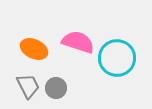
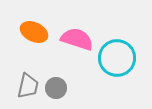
pink semicircle: moved 1 px left, 3 px up
orange ellipse: moved 17 px up
gray trapezoid: rotated 40 degrees clockwise
